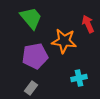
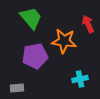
cyan cross: moved 1 px right, 1 px down
gray rectangle: moved 14 px left; rotated 48 degrees clockwise
